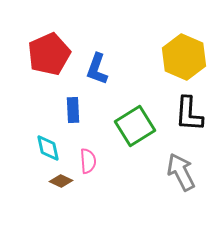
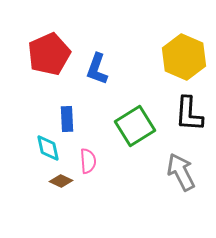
blue rectangle: moved 6 px left, 9 px down
